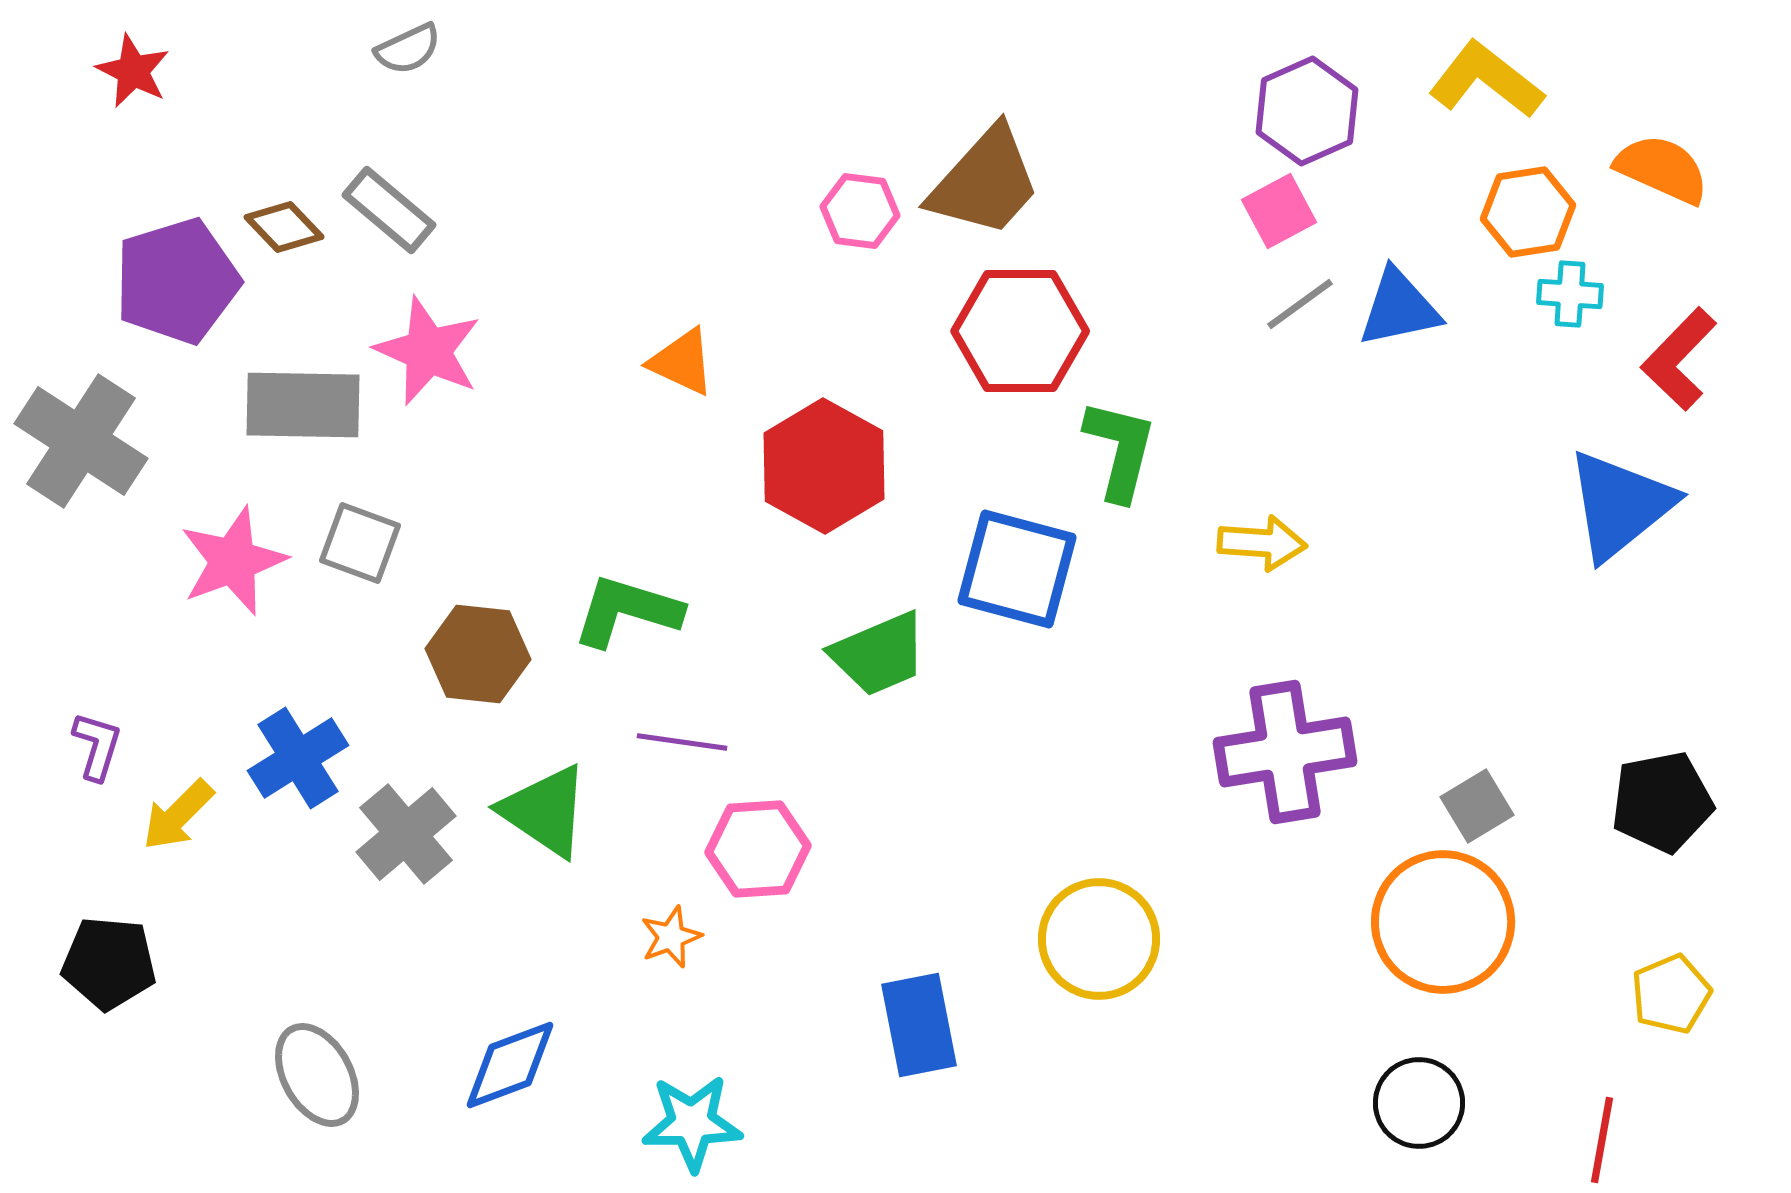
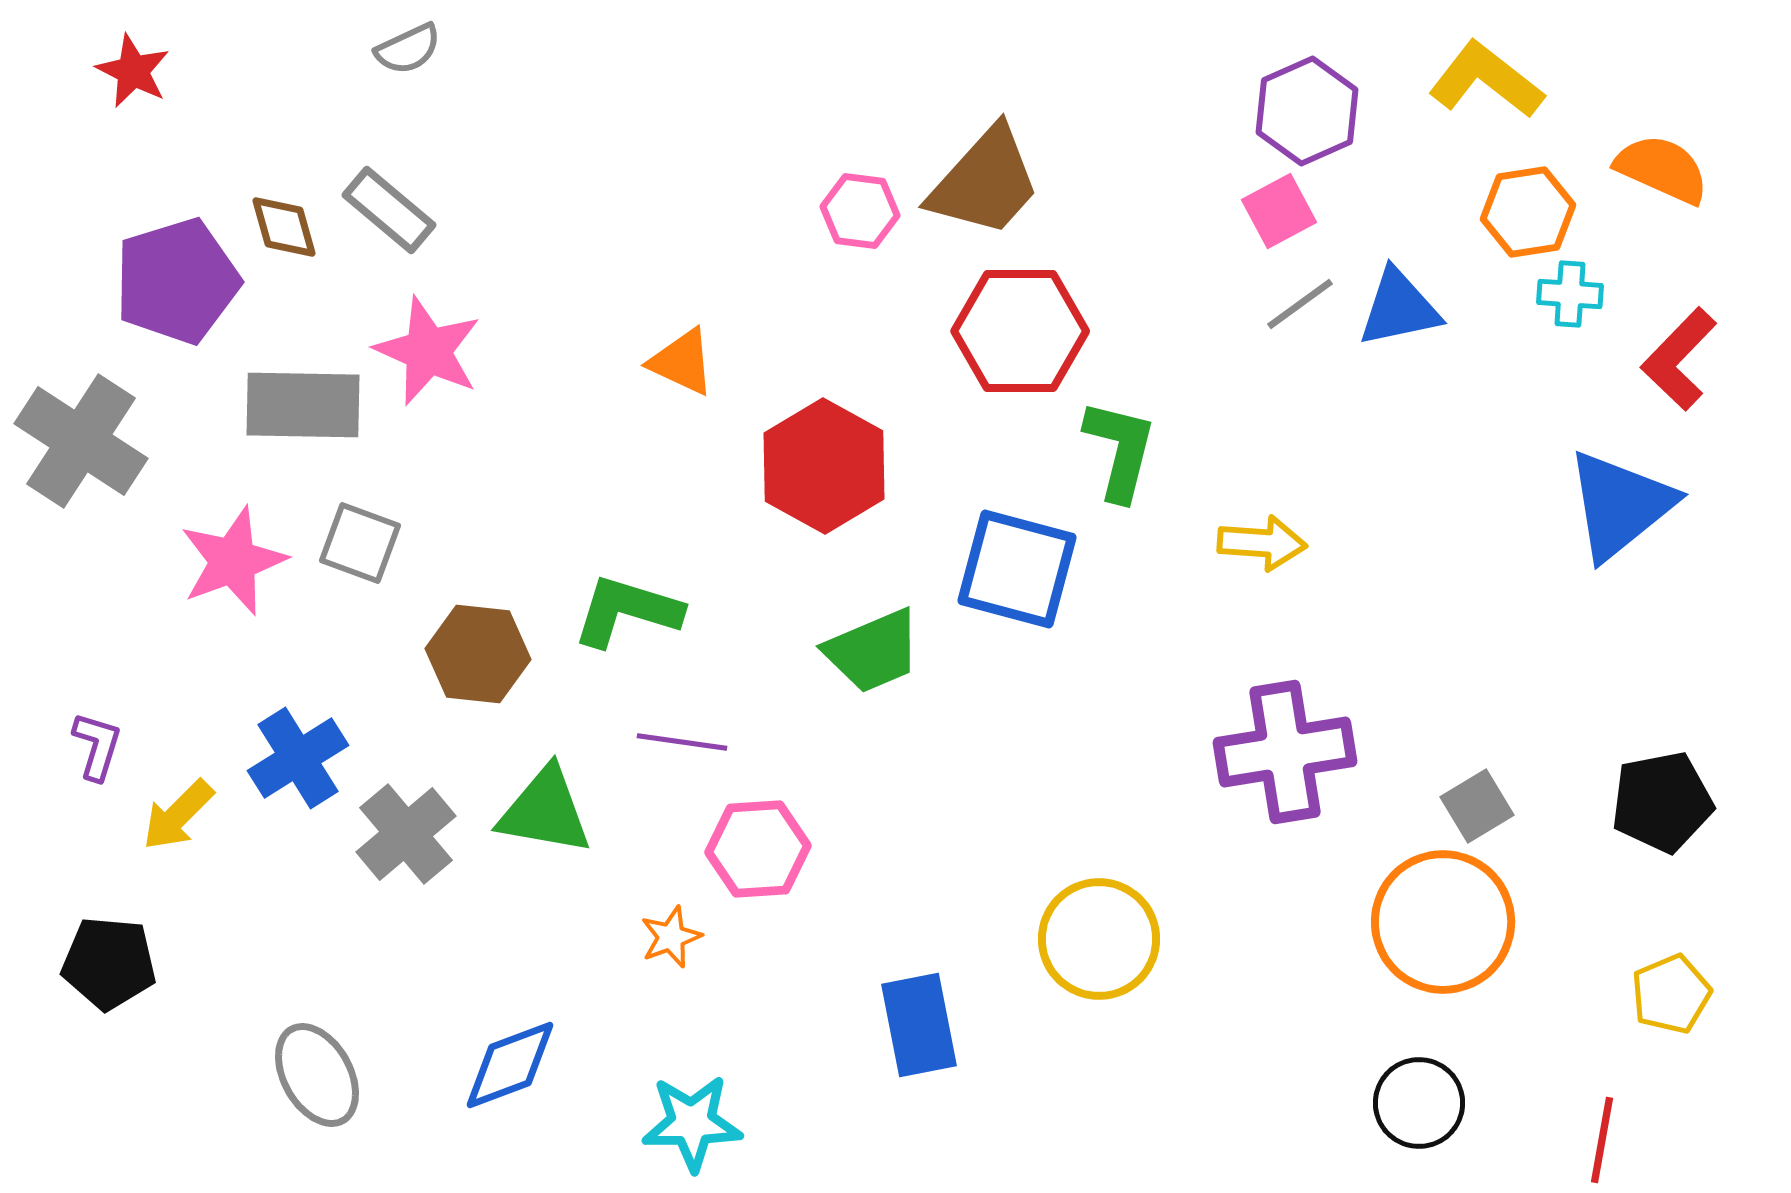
brown diamond at (284, 227): rotated 28 degrees clockwise
green trapezoid at (879, 654): moved 6 px left, 3 px up
green triangle at (545, 811): rotated 24 degrees counterclockwise
